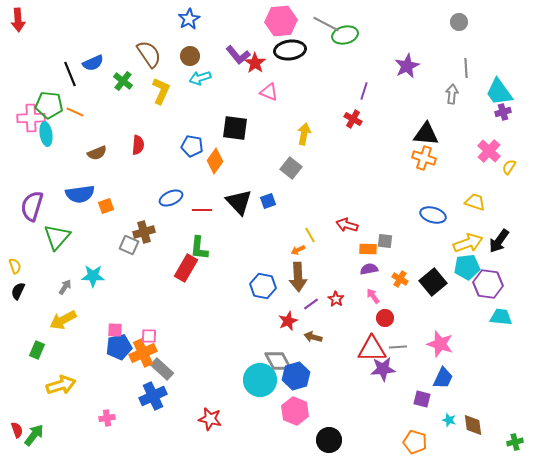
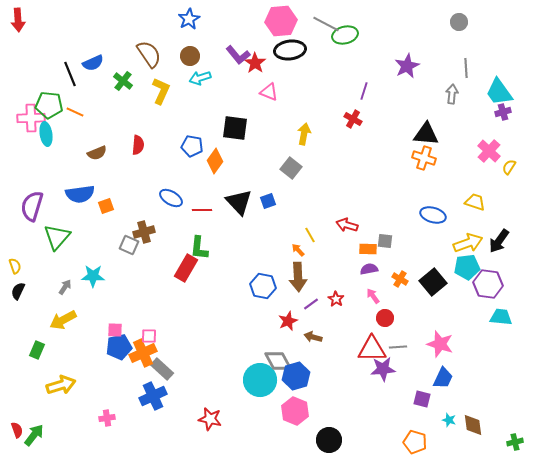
blue ellipse at (171, 198): rotated 55 degrees clockwise
orange arrow at (298, 250): rotated 72 degrees clockwise
